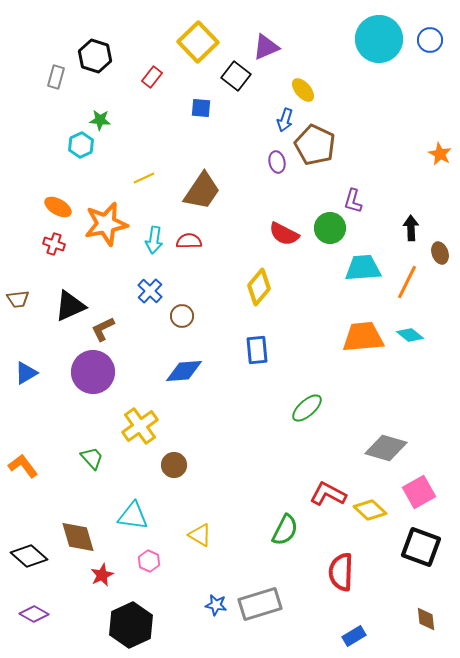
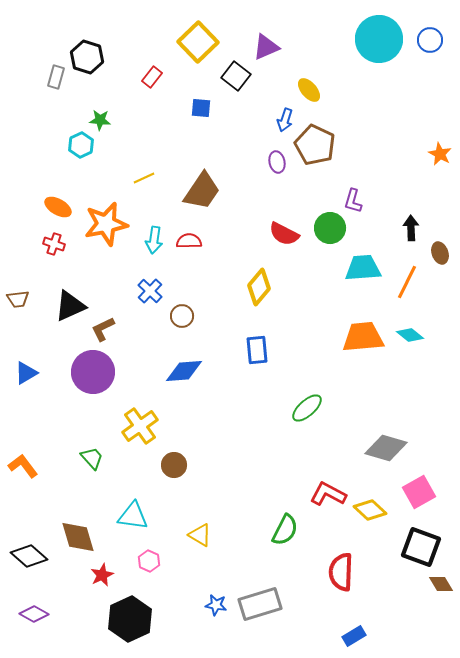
black hexagon at (95, 56): moved 8 px left, 1 px down
yellow ellipse at (303, 90): moved 6 px right
brown diamond at (426, 619): moved 15 px right, 35 px up; rotated 25 degrees counterclockwise
black hexagon at (131, 625): moved 1 px left, 6 px up
